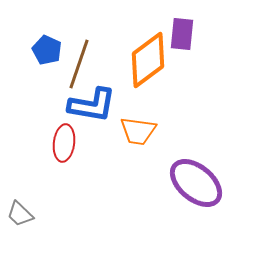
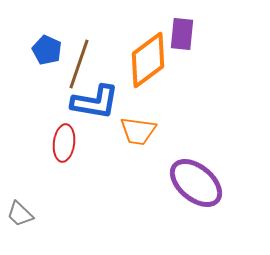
blue L-shape: moved 3 px right, 3 px up
